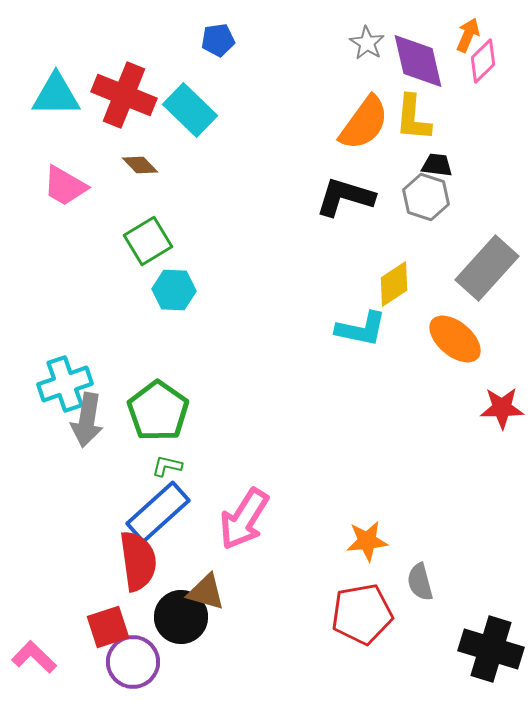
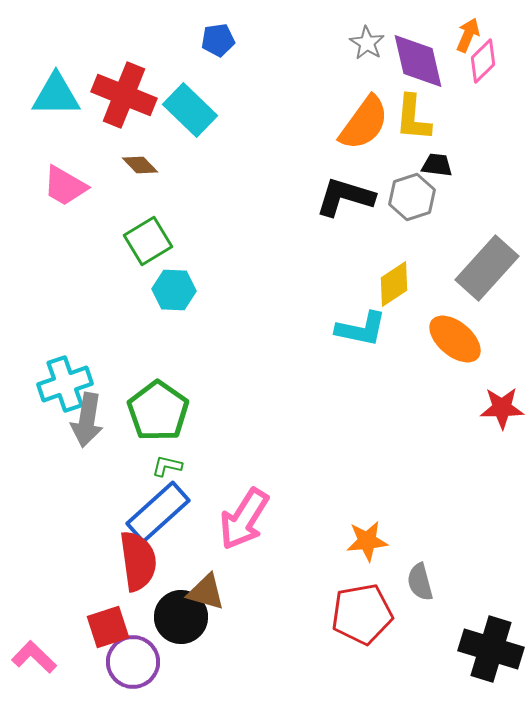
gray hexagon: moved 14 px left; rotated 24 degrees clockwise
